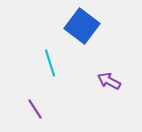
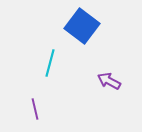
cyan line: rotated 32 degrees clockwise
purple line: rotated 20 degrees clockwise
